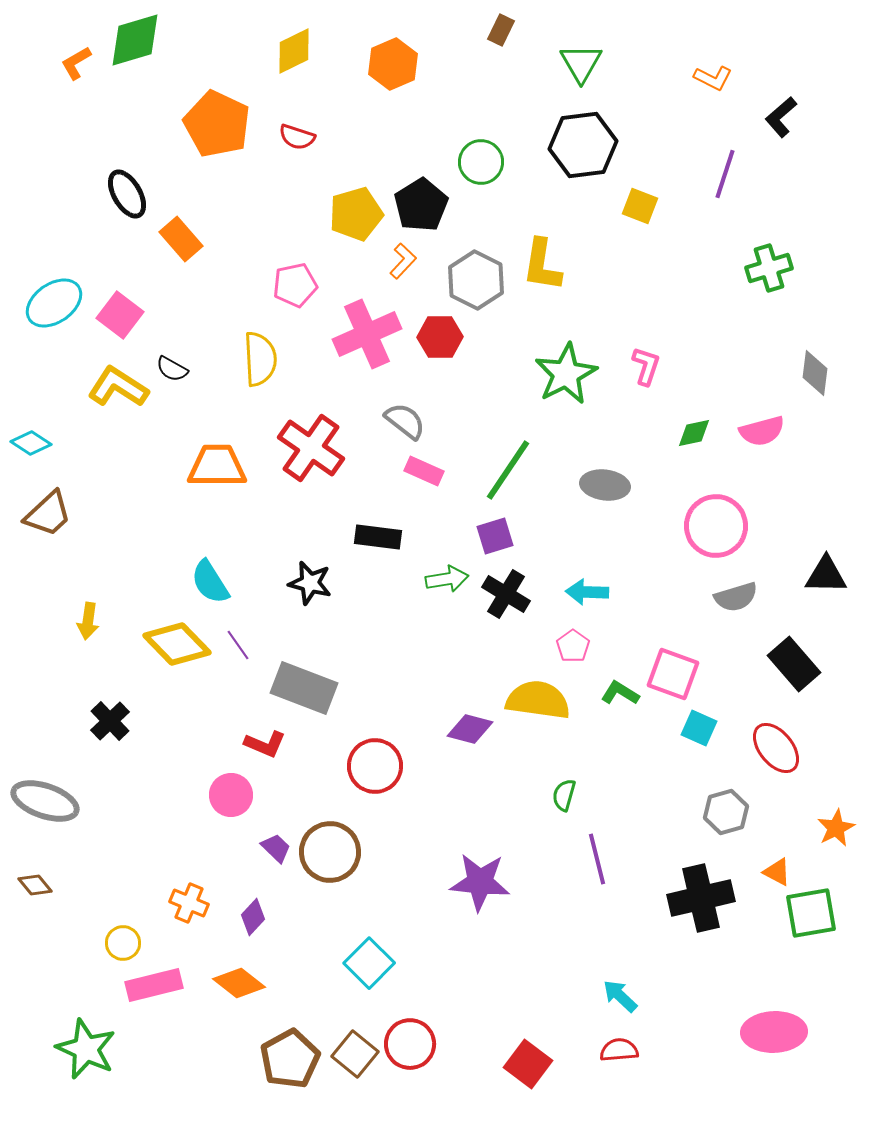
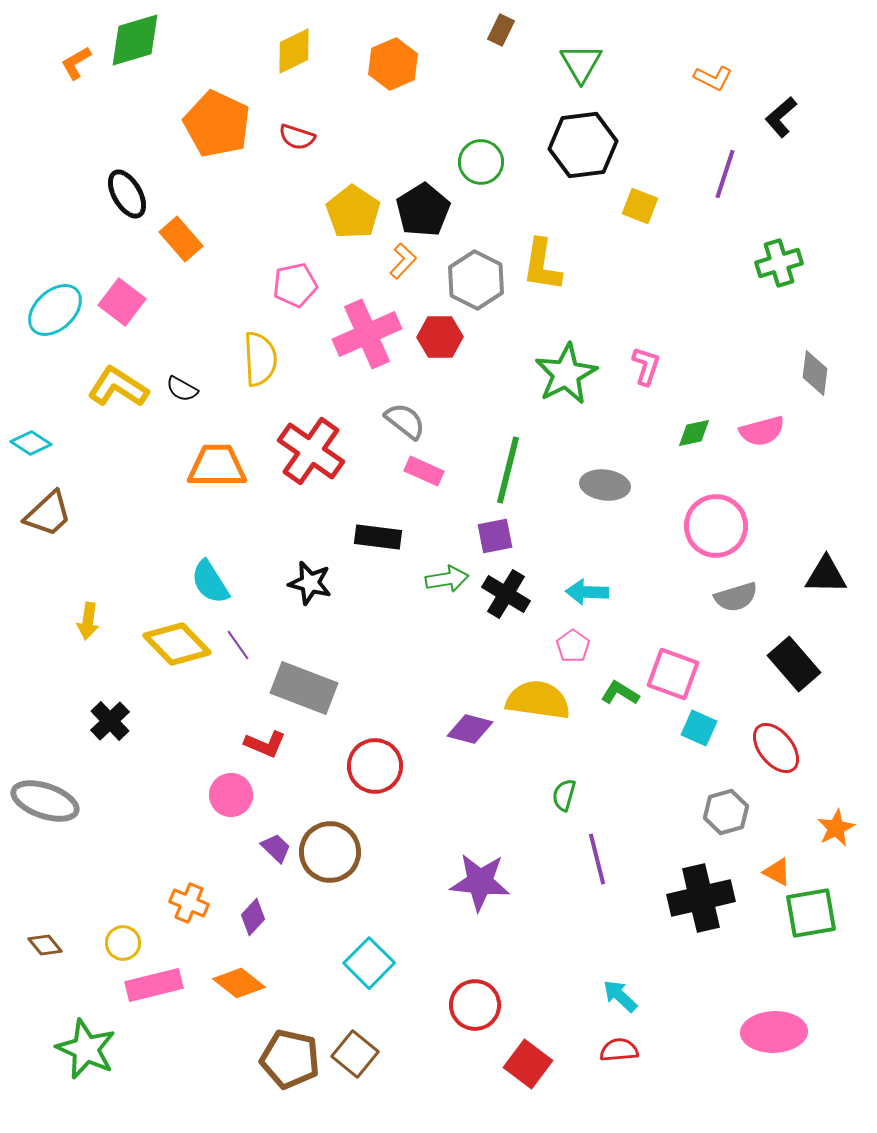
black pentagon at (421, 205): moved 2 px right, 5 px down
yellow pentagon at (356, 214): moved 3 px left, 2 px up; rotated 22 degrees counterclockwise
green cross at (769, 268): moved 10 px right, 5 px up
cyan ellipse at (54, 303): moved 1 px right, 7 px down; rotated 8 degrees counterclockwise
pink square at (120, 315): moved 2 px right, 13 px up
black semicircle at (172, 369): moved 10 px right, 20 px down
red cross at (311, 448): moved 3 px down
green line at (508, 470): rotated 20 degrees counterclockwise
purple square at (495, 536): rotated 6 degrees clockwise
brown diamond at (35, 885): moved 10 px right, 60 px down
red circle at (410, 1044): moved 65 px right, 39 px up
brown pentagon at (290, 1059): rotated 30 degrees counterclockwise
